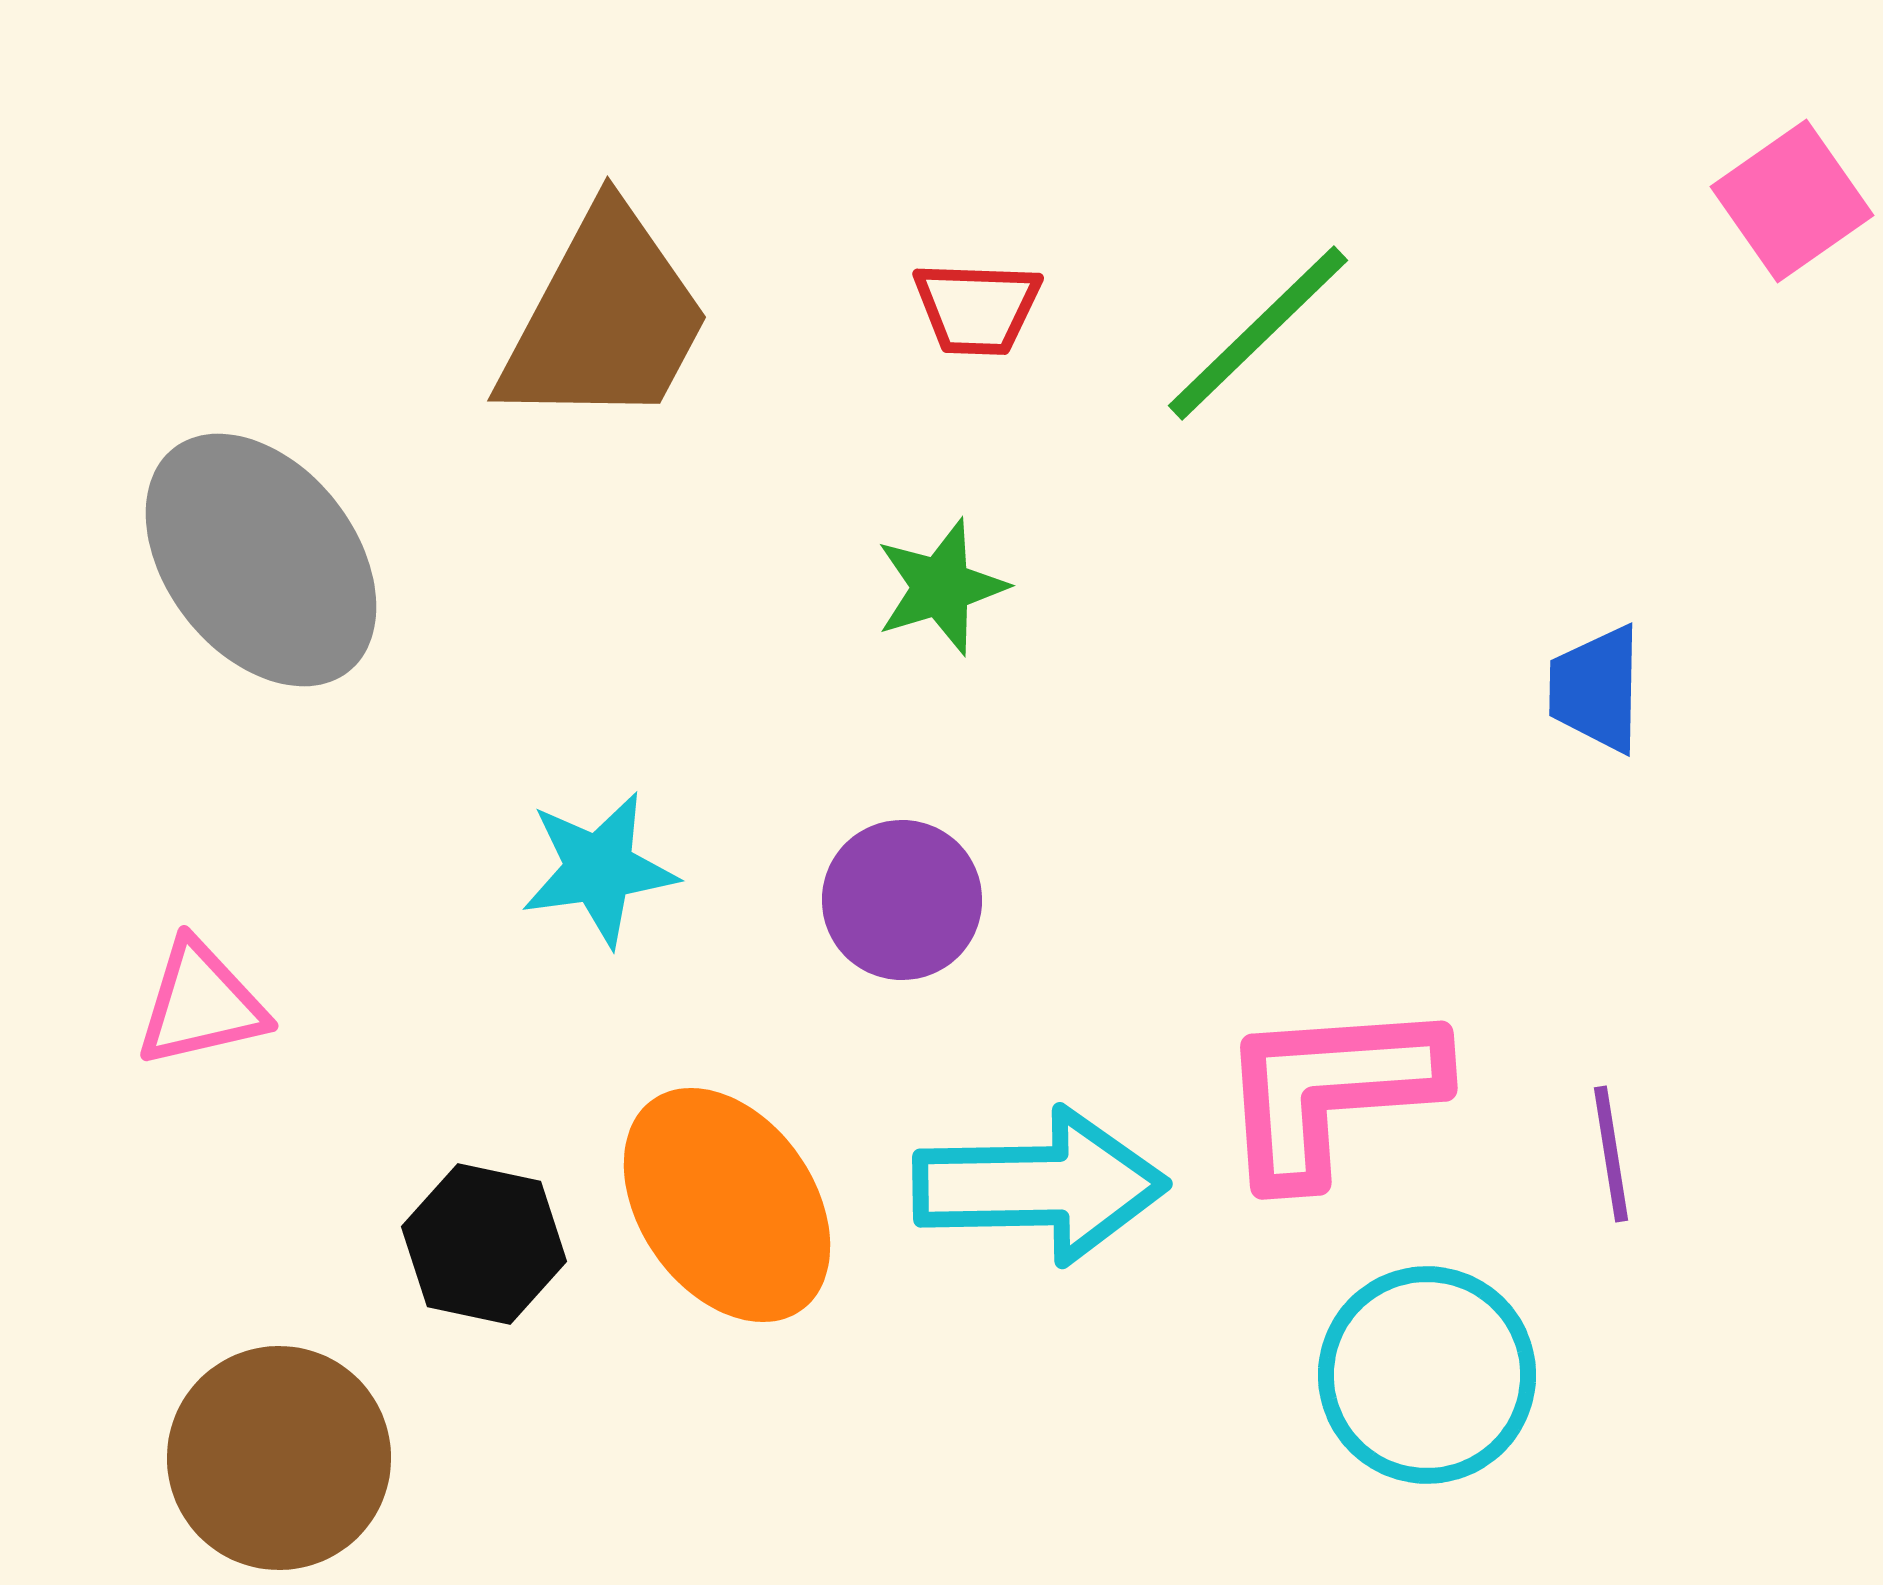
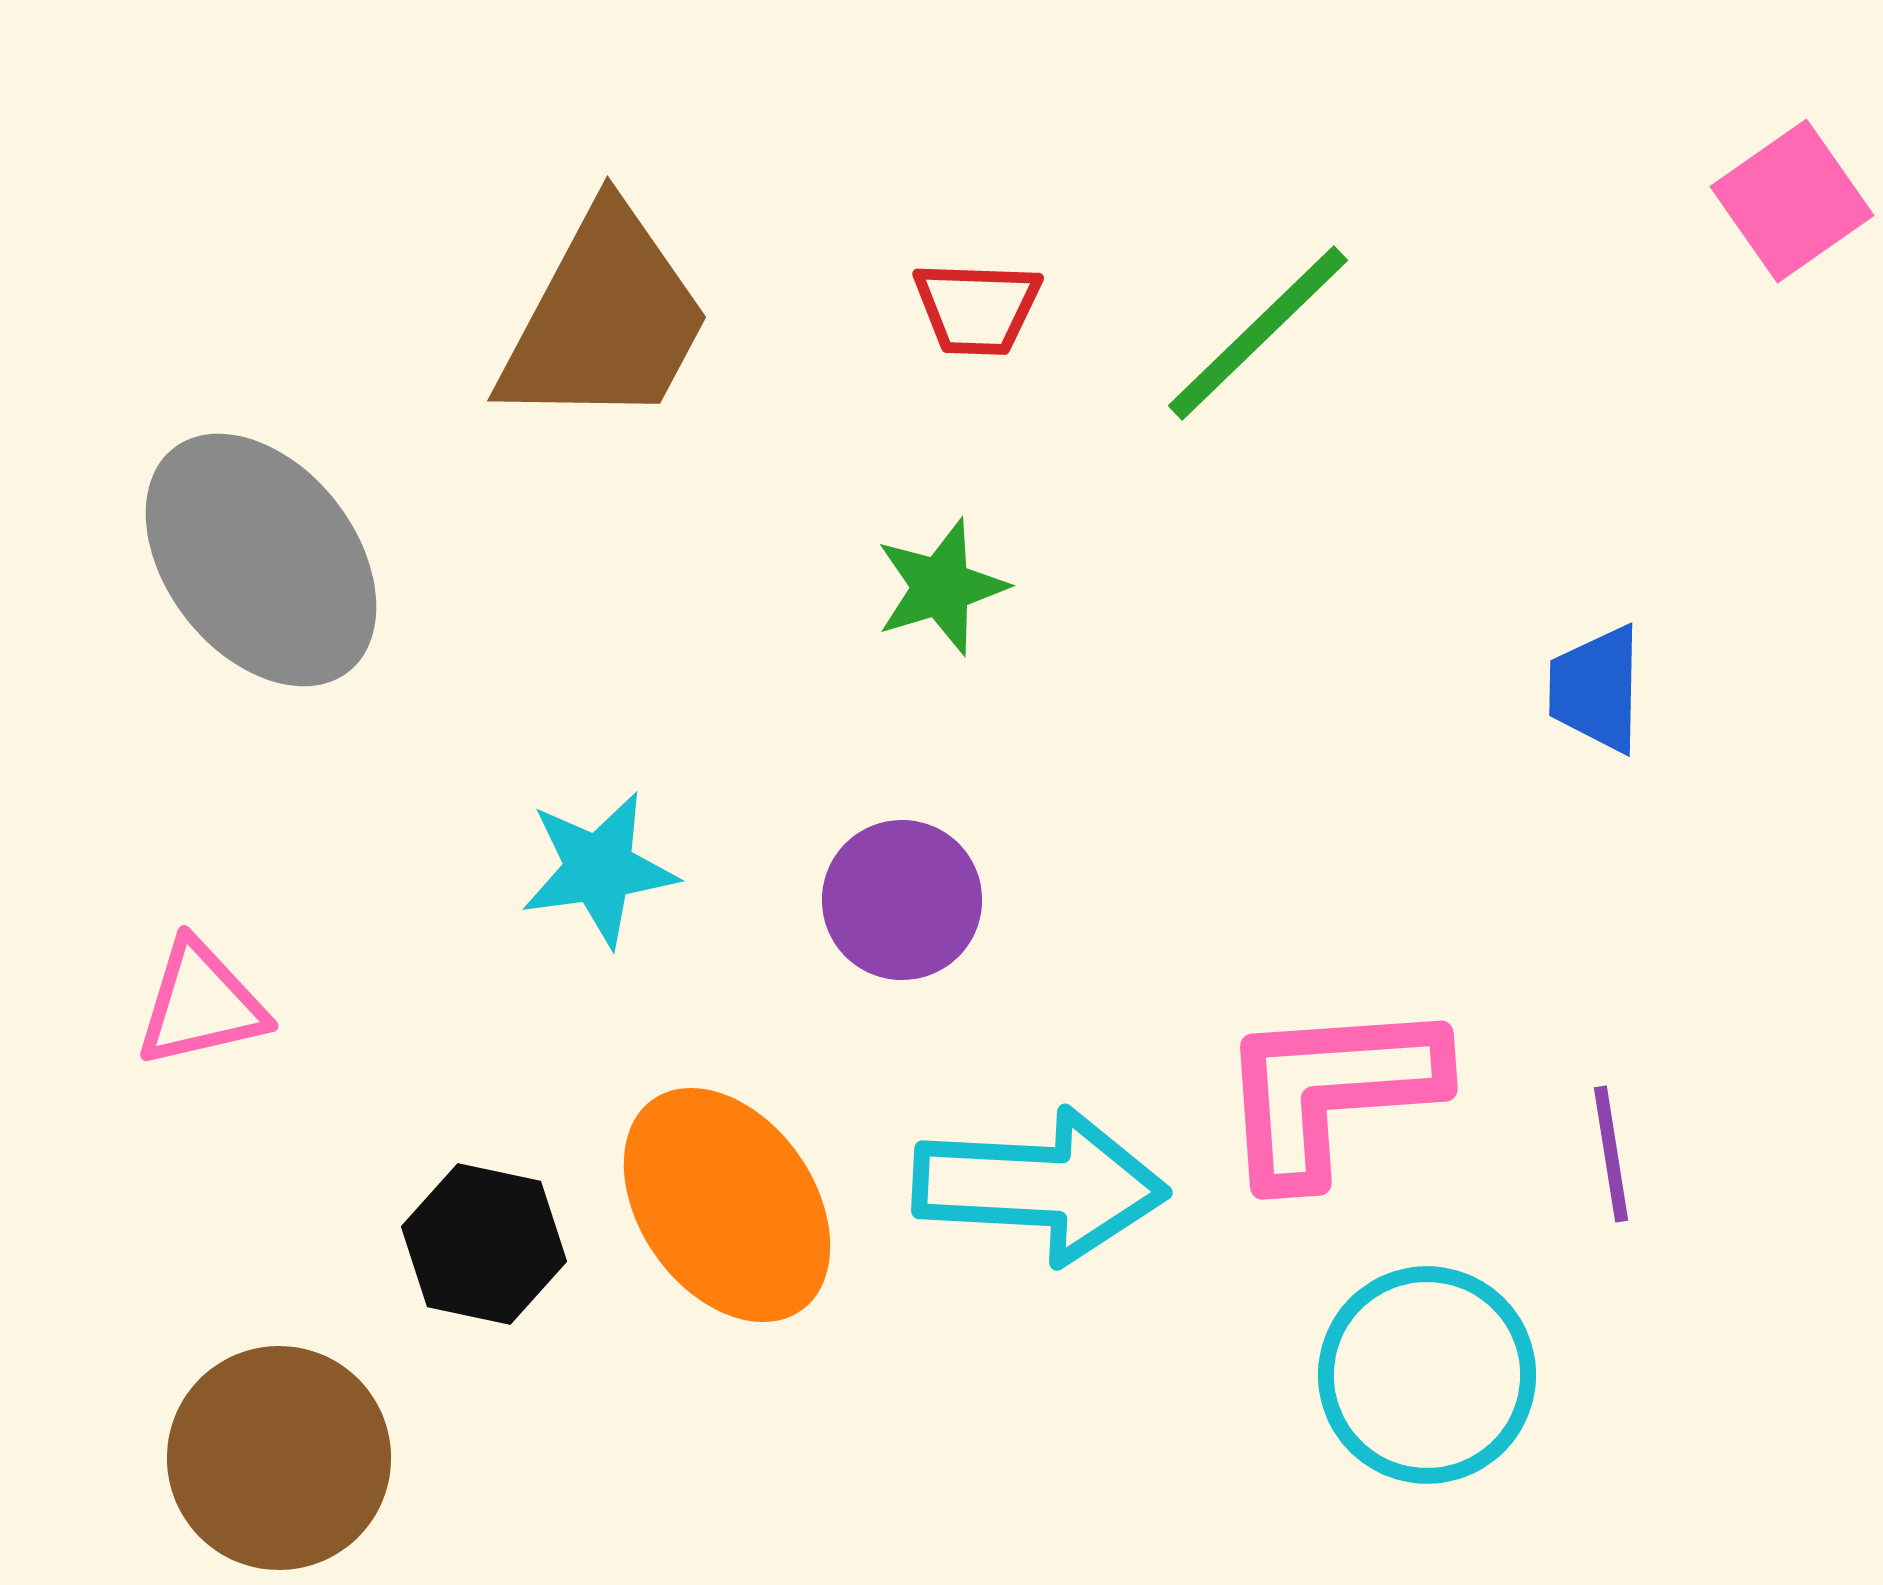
cyan arrow: rotated 4 degrees clockwise
